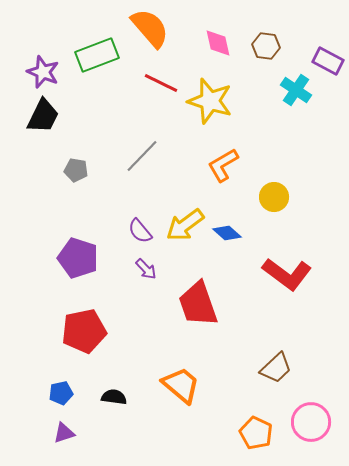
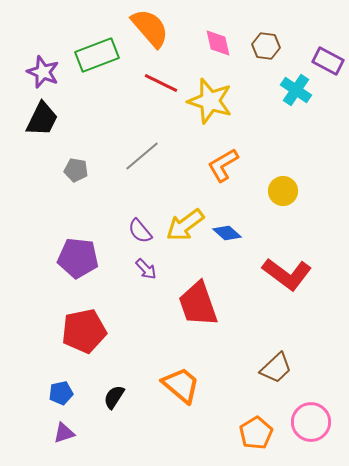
black trapezoid: moved 1 px left, 3 px down
gray line: rotated 6 degrees clockwise
yellow circle: moved 9 px right, 6 px up
purple pentagon: rotated 12 degrees counterclockwise
black semicircle: rotated 65 degrees counterclockwise
orange pentagon: rotated 16 degrees clockwise
